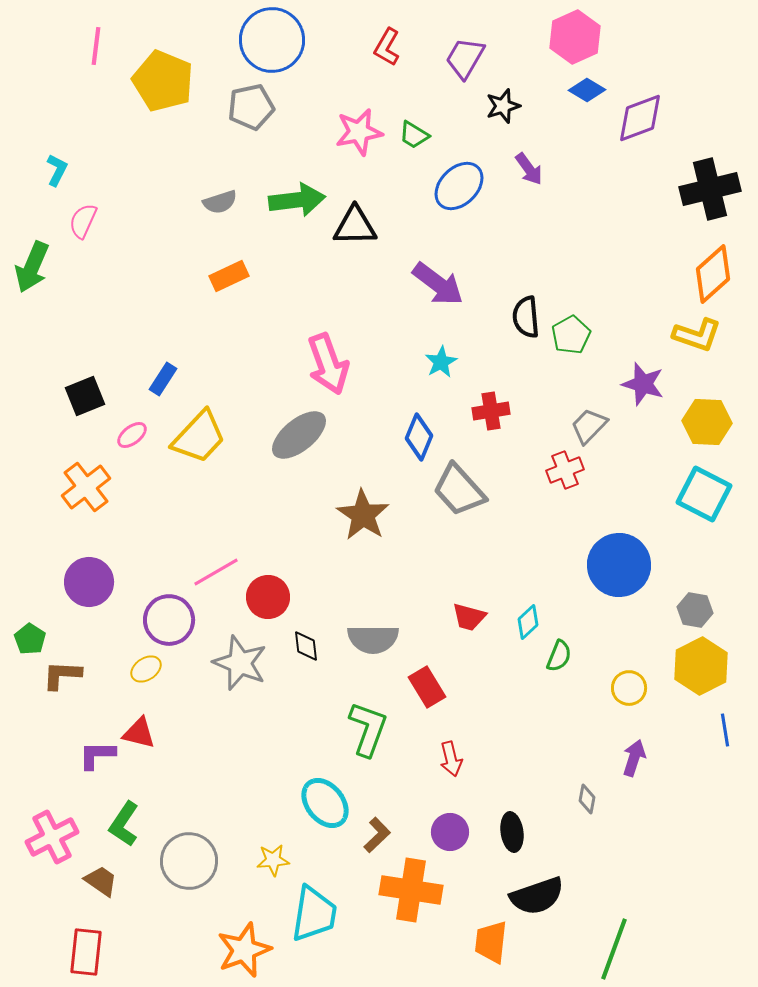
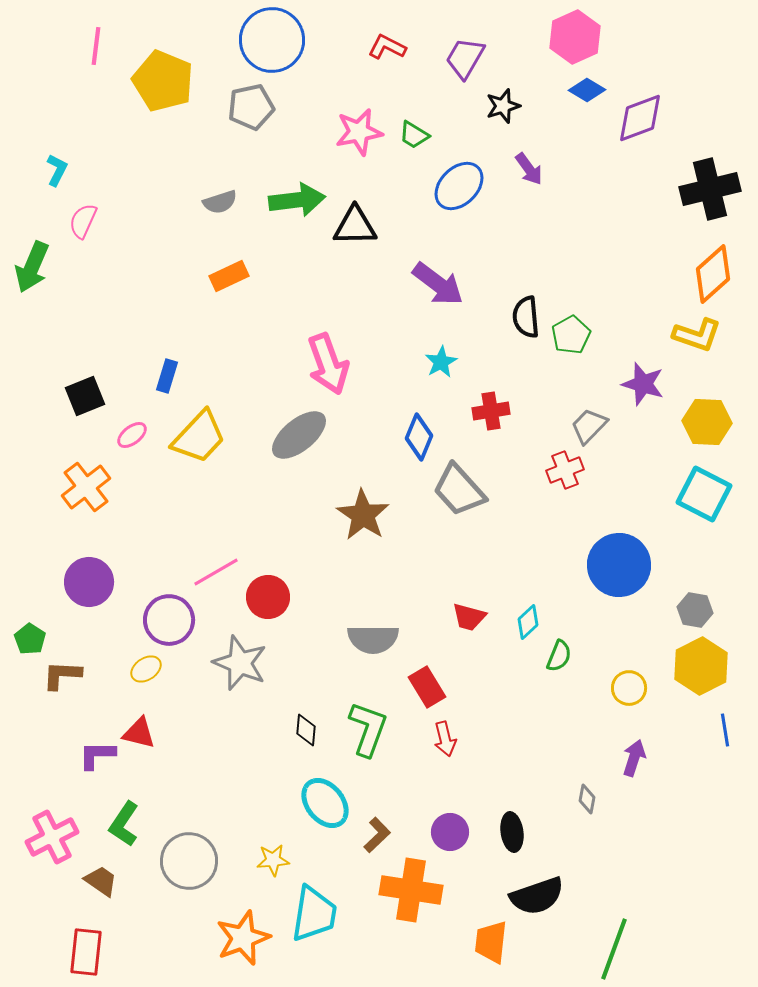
red L-shape at (387, 47): rotated 87 degrees clockwise
blue rectangle at (163, 379): moved 4 px right, 3 px up; rotated 16 degrees counterclockwise
black diamond at (306, 646): moved 84 px down; rotated 12 degrees clockwise
red arrow at (451, 759): moved 6 px left, 20 px up
orange star at (244, 950): moved 1 px left, 12 px up
